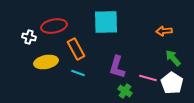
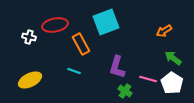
cyan square: rotated 20 degrees counterclockwise
red ellipse: moved 1 px right, 1 px up
orange arrow: rotated 28 degrees counterclockwise
orange rectangle: moved 5 px right, 5 px up
green arrow: rotated 12 degrees counterclockwise
yellow ellipse: moved 16 px left, 18 px down; rotated 15 degrees counterclockwise
cyan line: moved 4 px left, 2 px up
pink line: moved 1 px down
